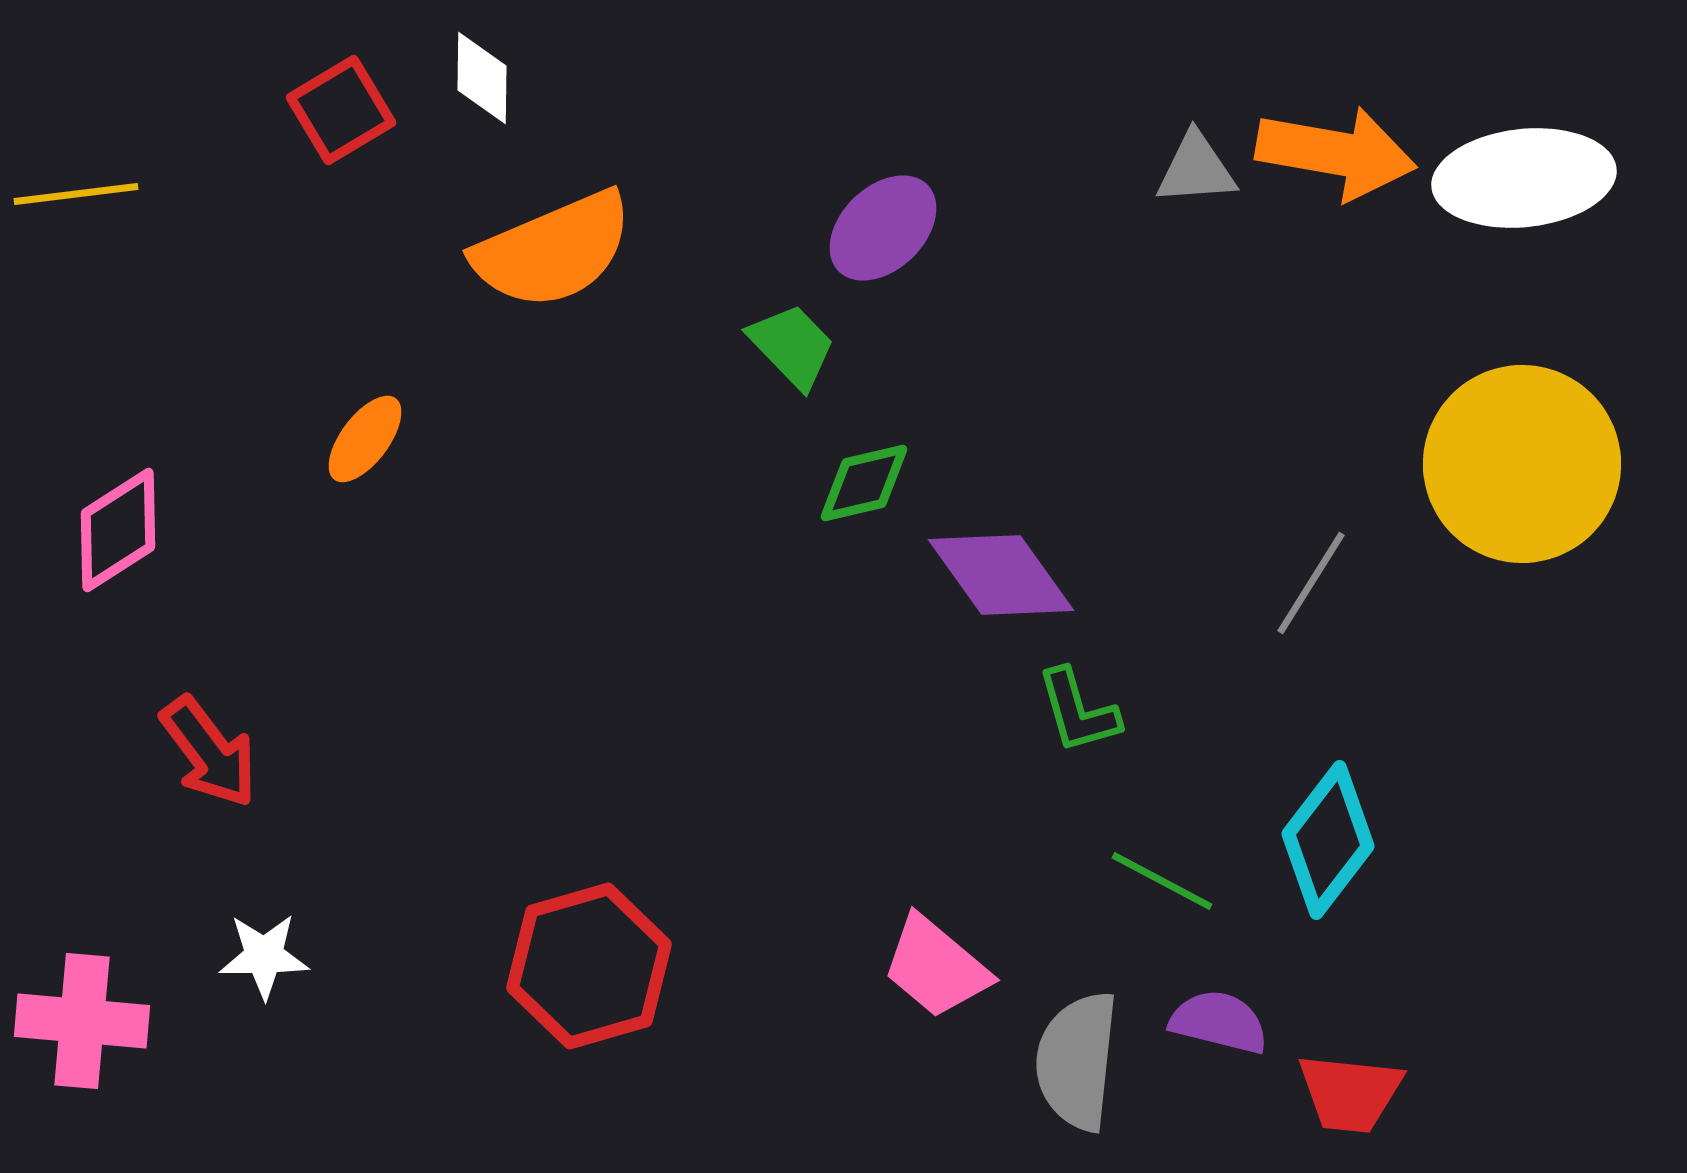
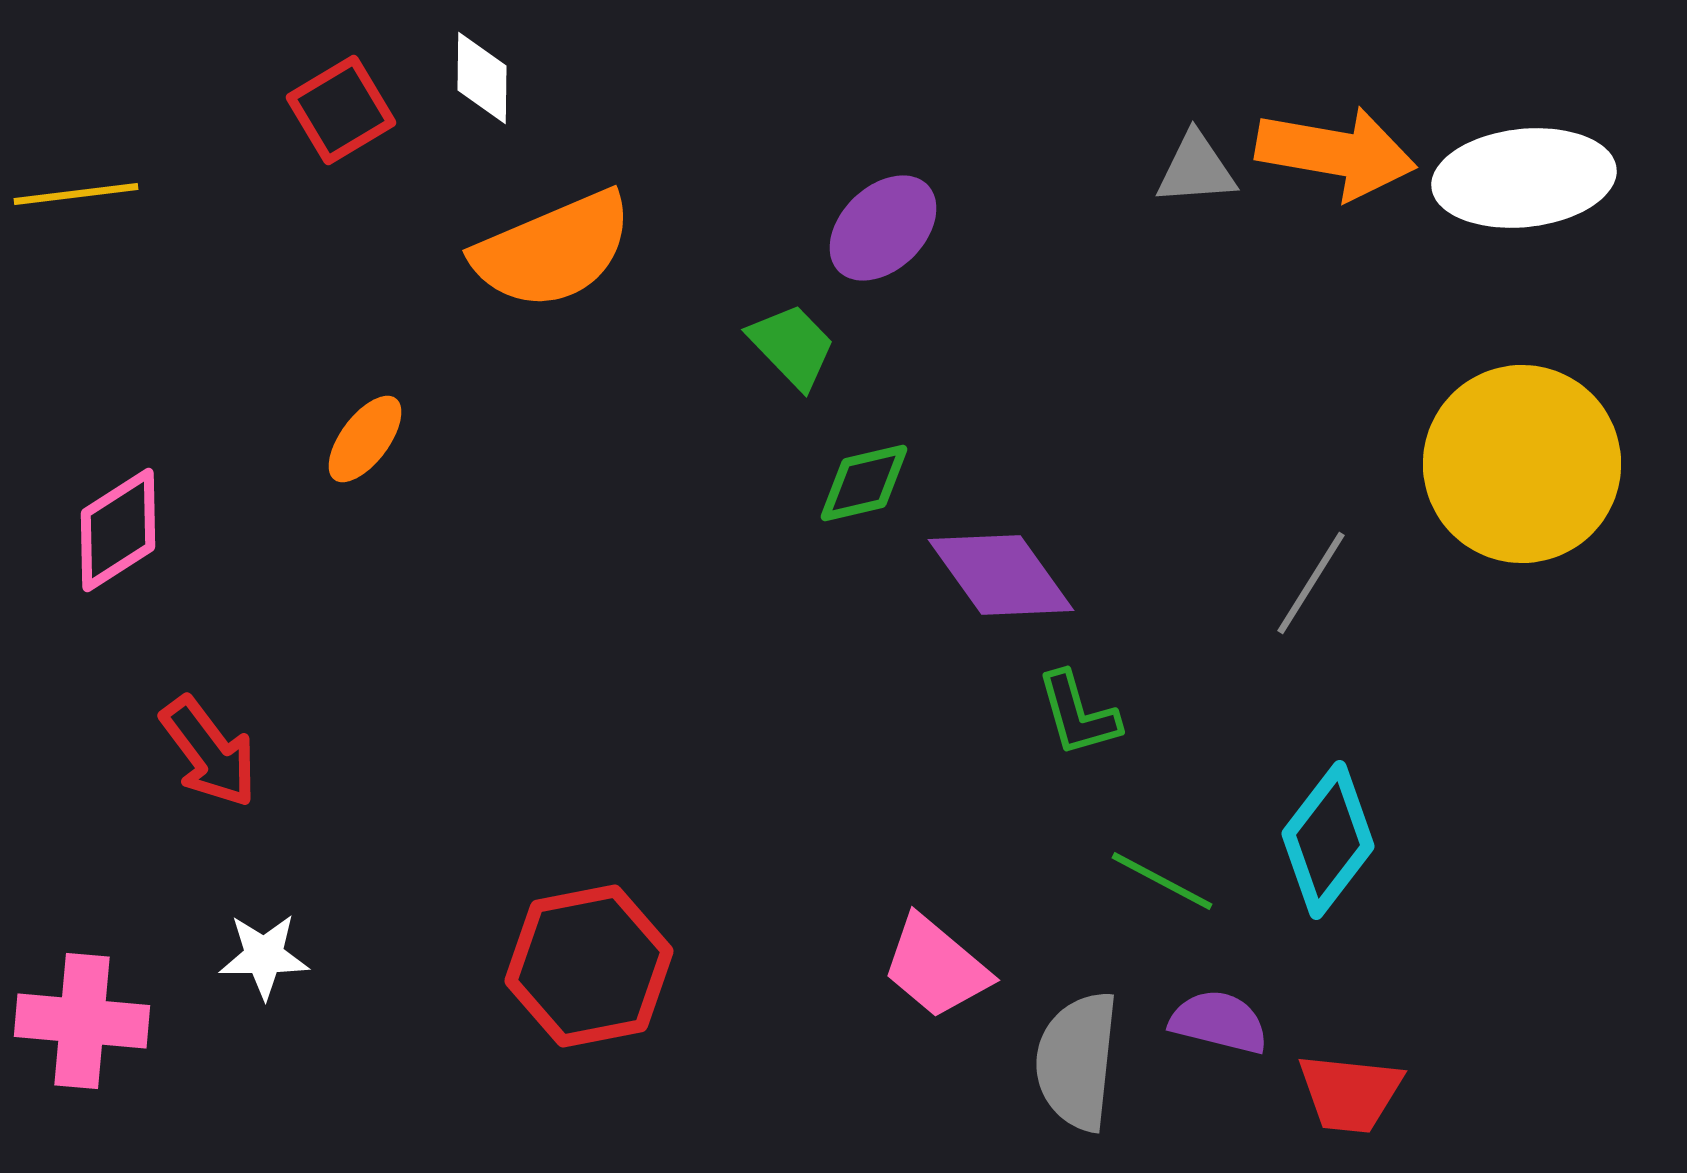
green L-shape: moved 3 px down
red hexagon: rotated 5 degrees clockwise
